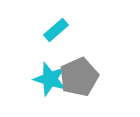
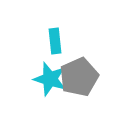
cyan rectangle: moved 1 px left, 11 px down; rotated 55 degrees counterclockwise
